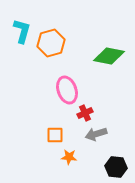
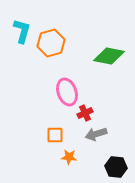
pink ellipse: moved 2 px down
